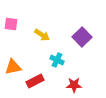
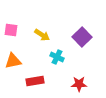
pink square: moved 6 px down
cyan cross: moved 3 px up
orange triangle: moved 6 px up
red rectangle: rotated 18 degrees clockwise
red star: moved 5 px right, 1 px up
